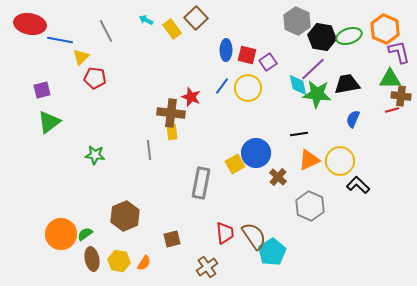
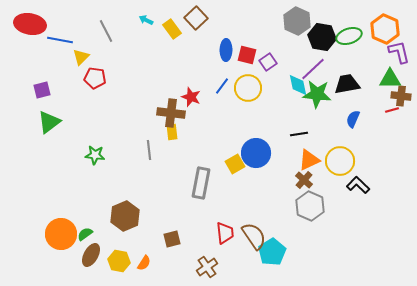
brown cross at (278, 177): moved 26 px right, 3 px down
brown ellipse at (92, 259): moved 1 px left, 4 px up; rotated 40 degrees clockwise
